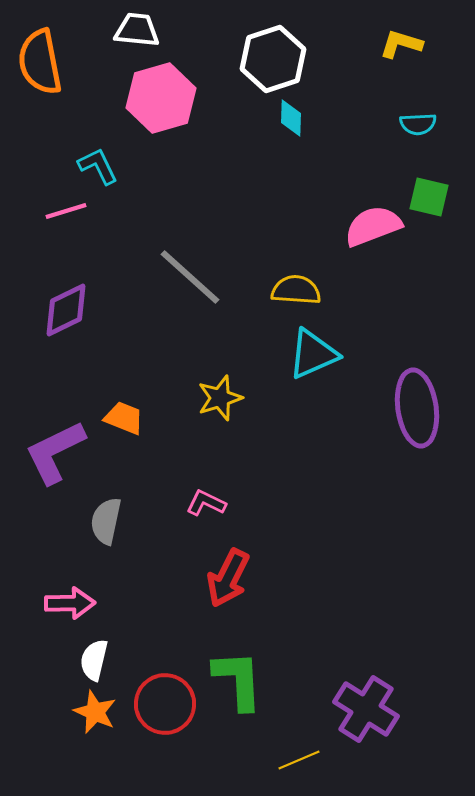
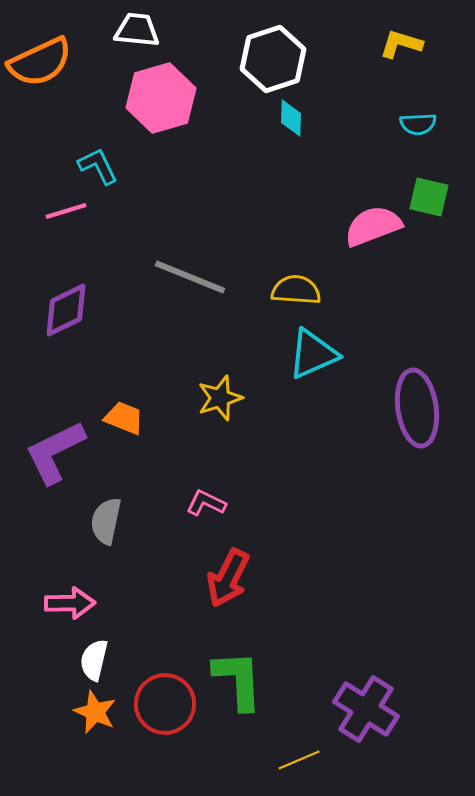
orange semicircle: rotated 104 degrees counterclockwise
gray line: rotated 20 degrees counterclockwise
